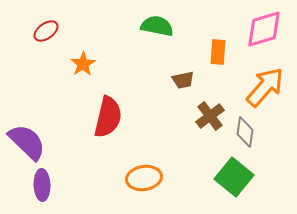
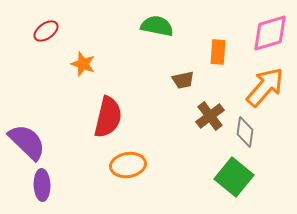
pink diamond: moved 6 px right, 4 px down
orange star: rotated 20 degrees counterclockwise
orange ellipse: moved 16 px left, 13 px up
